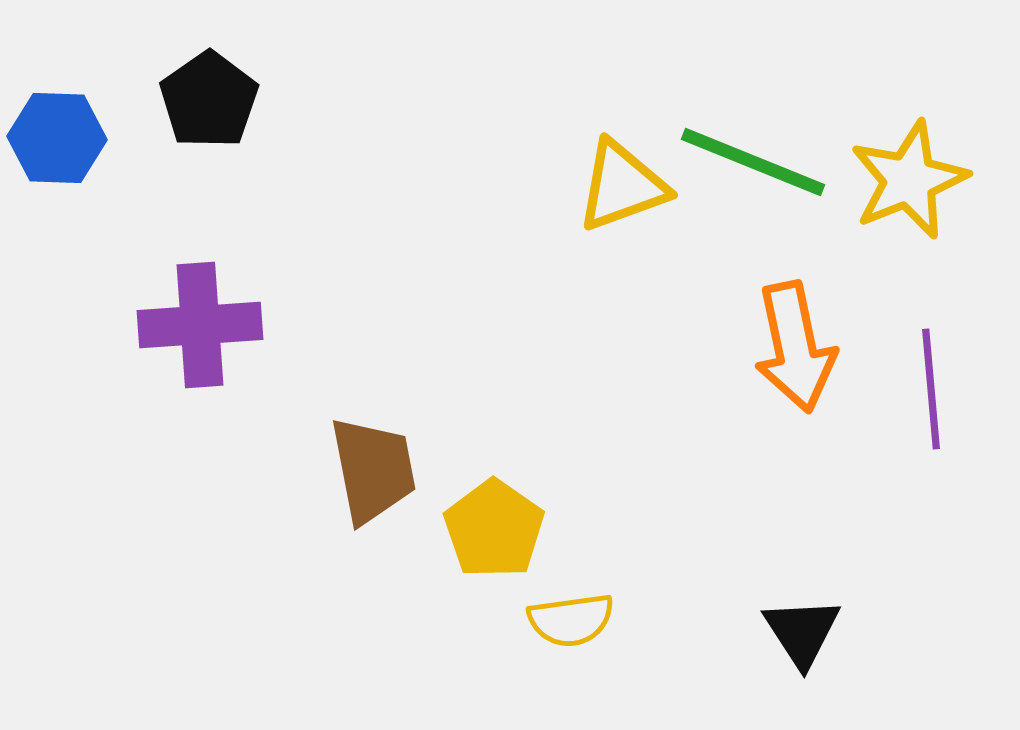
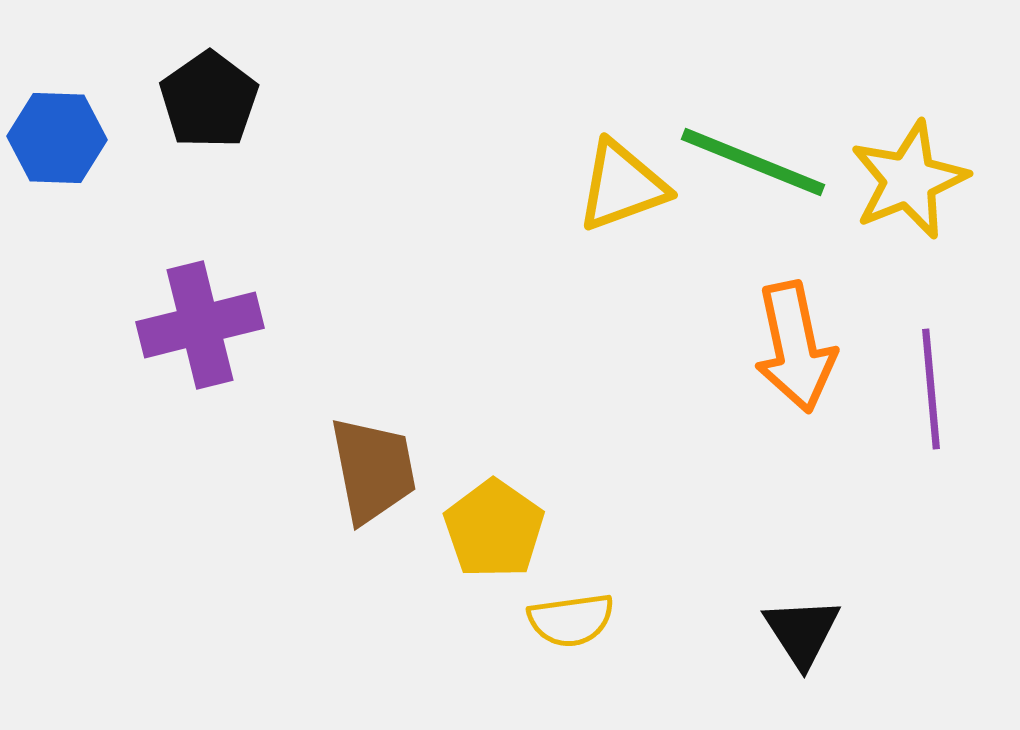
purple cross: rotated 10 degrees counterclockwise
